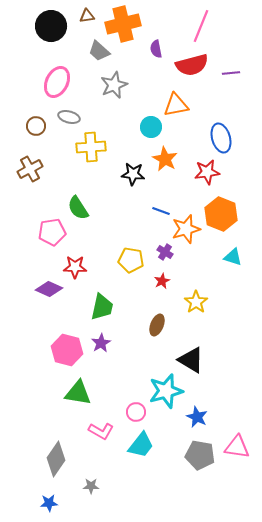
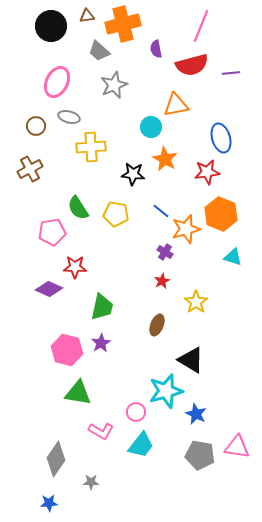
blue line at (161, 211): rotated 18 degrees clockwise
yellow pentagon at (131, 260): moved 15 px left, 46 px up
blue star at (197, 417): moved 1 px left, 3 px up
gray star at (91, 486): moved 4 px up
